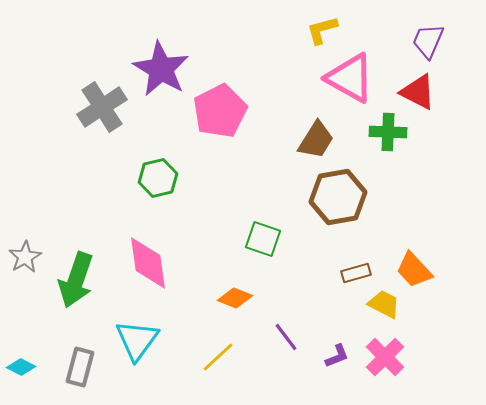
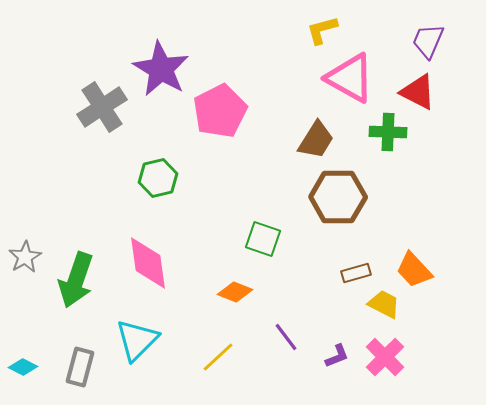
brown hexagon: rotated 10 degrees clockwise
orange diamond: moved 6 px up
cyan triangle: rotated 9 degrees clockwise
cyan diamond: moved 2 px right
